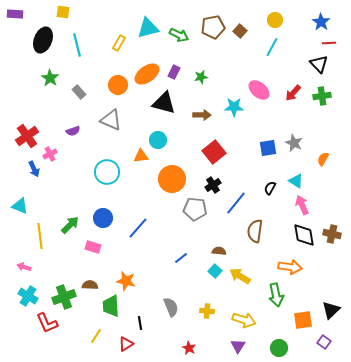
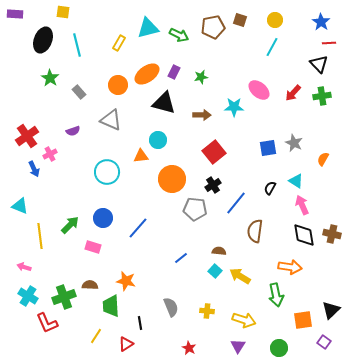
brown square at (240, 31): moved 11 px up; rotated 24 degrees counterclockwise
